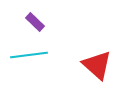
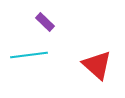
purple rectangle: moved 10 px right
